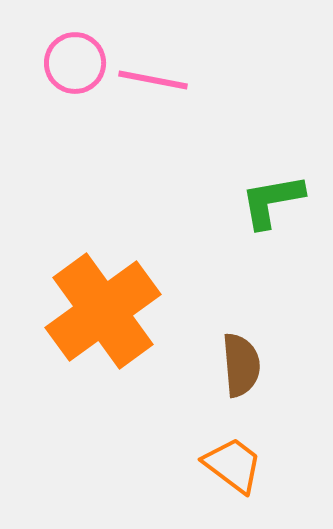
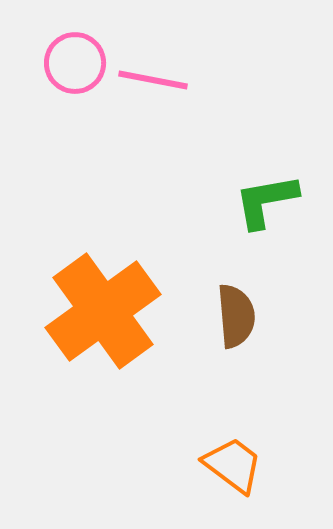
green L-shape: moved 6 px left
brown semicircle: moved 5 px left, 49 px up
